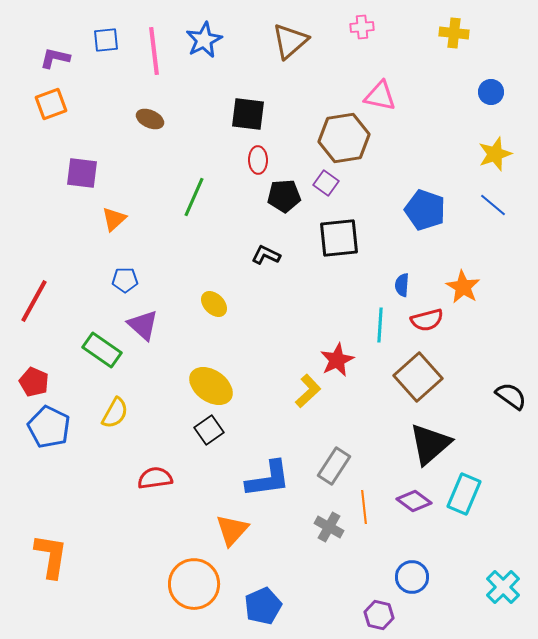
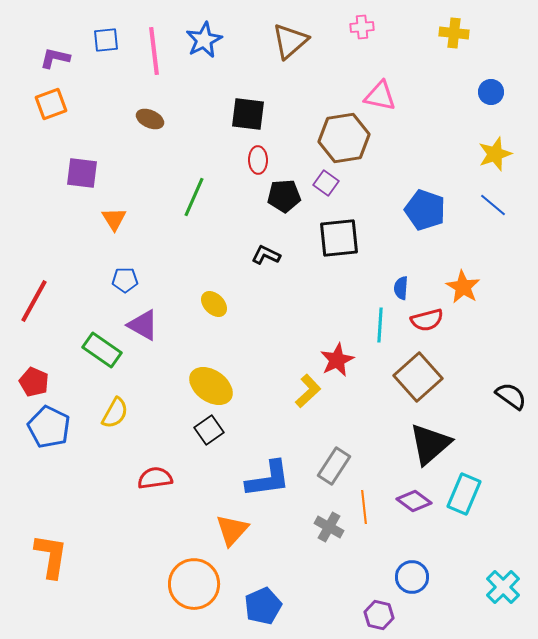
orange triangle at (114, 219): rotated 20 degrees counterclockwise
blue semicircle at (402, 285): moved 1 px left, 3 px down
purple triangle at (143, 325): rotated 12 degrees counterclockwise
